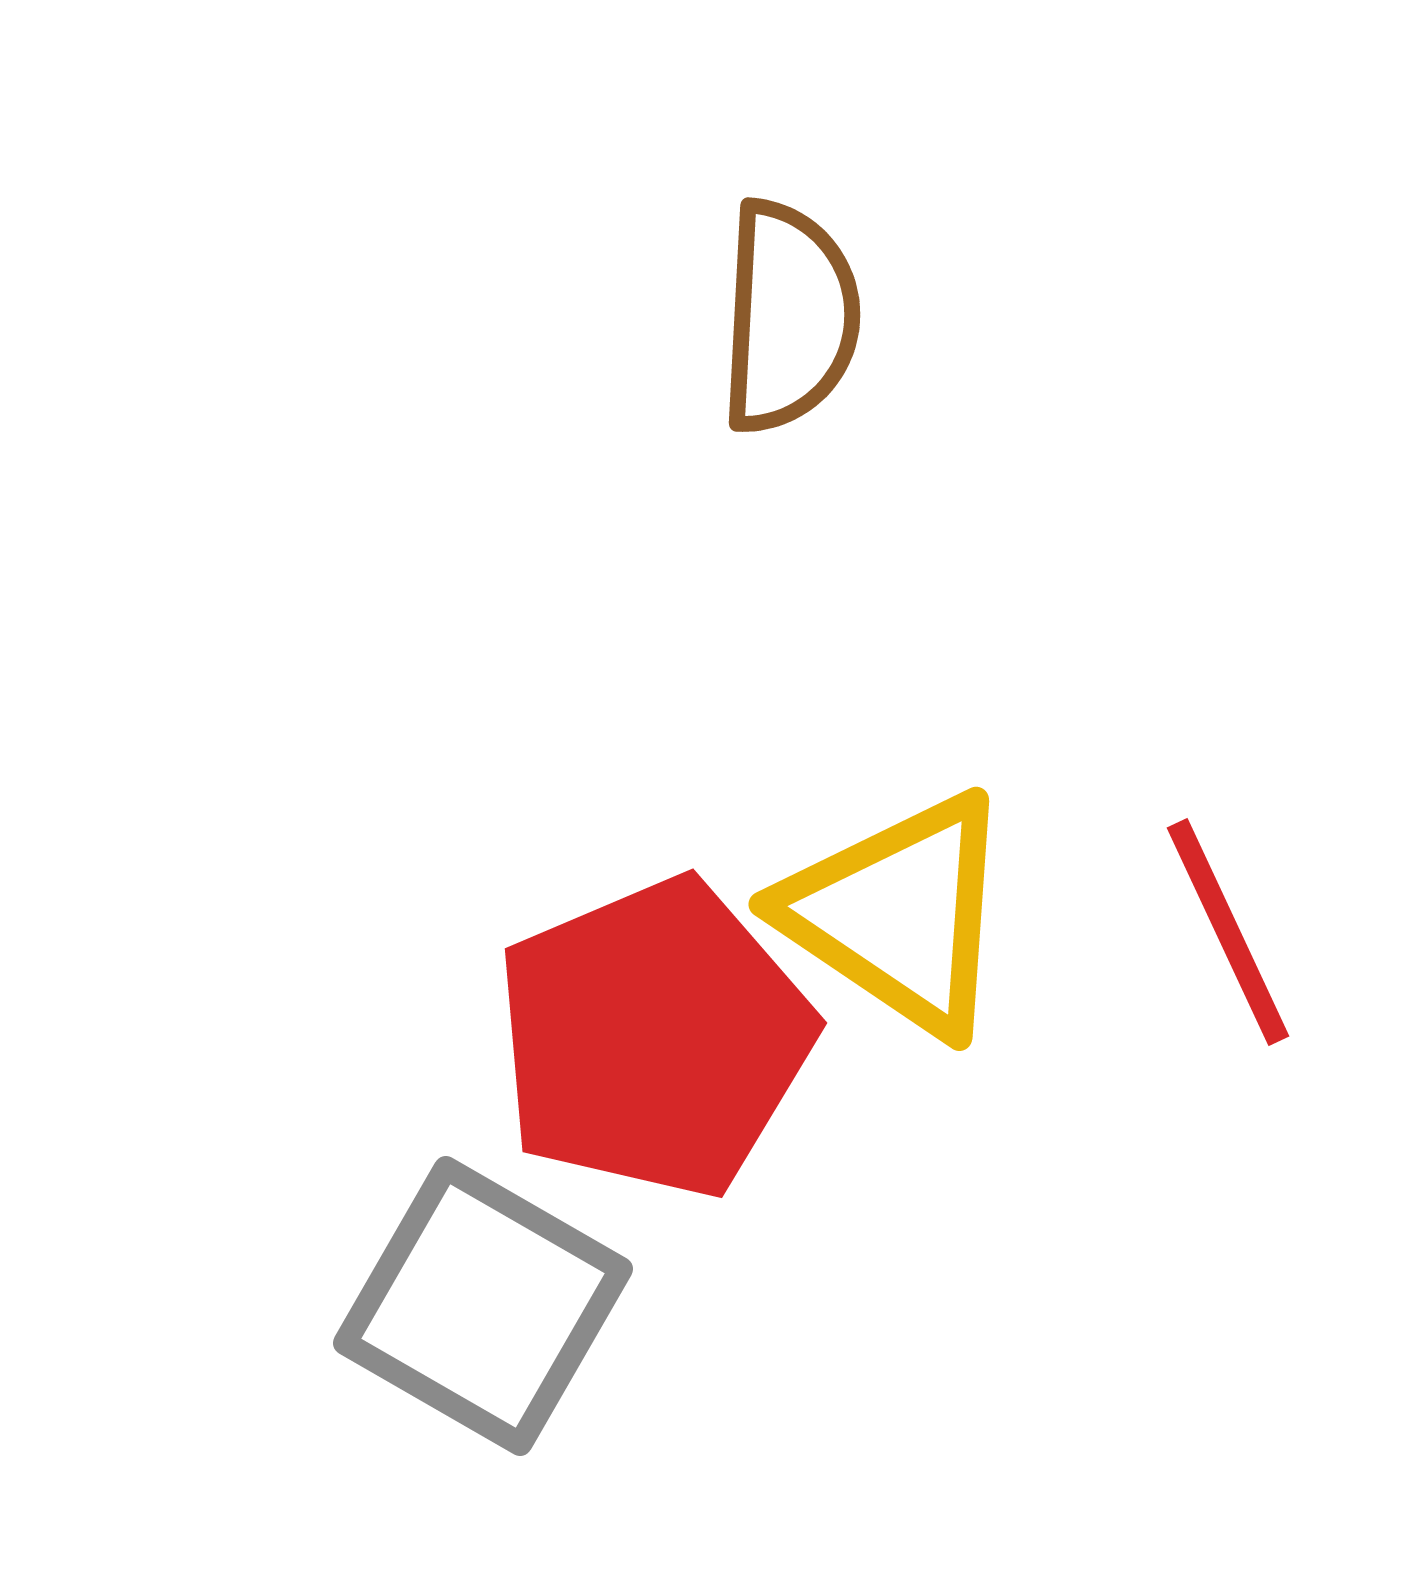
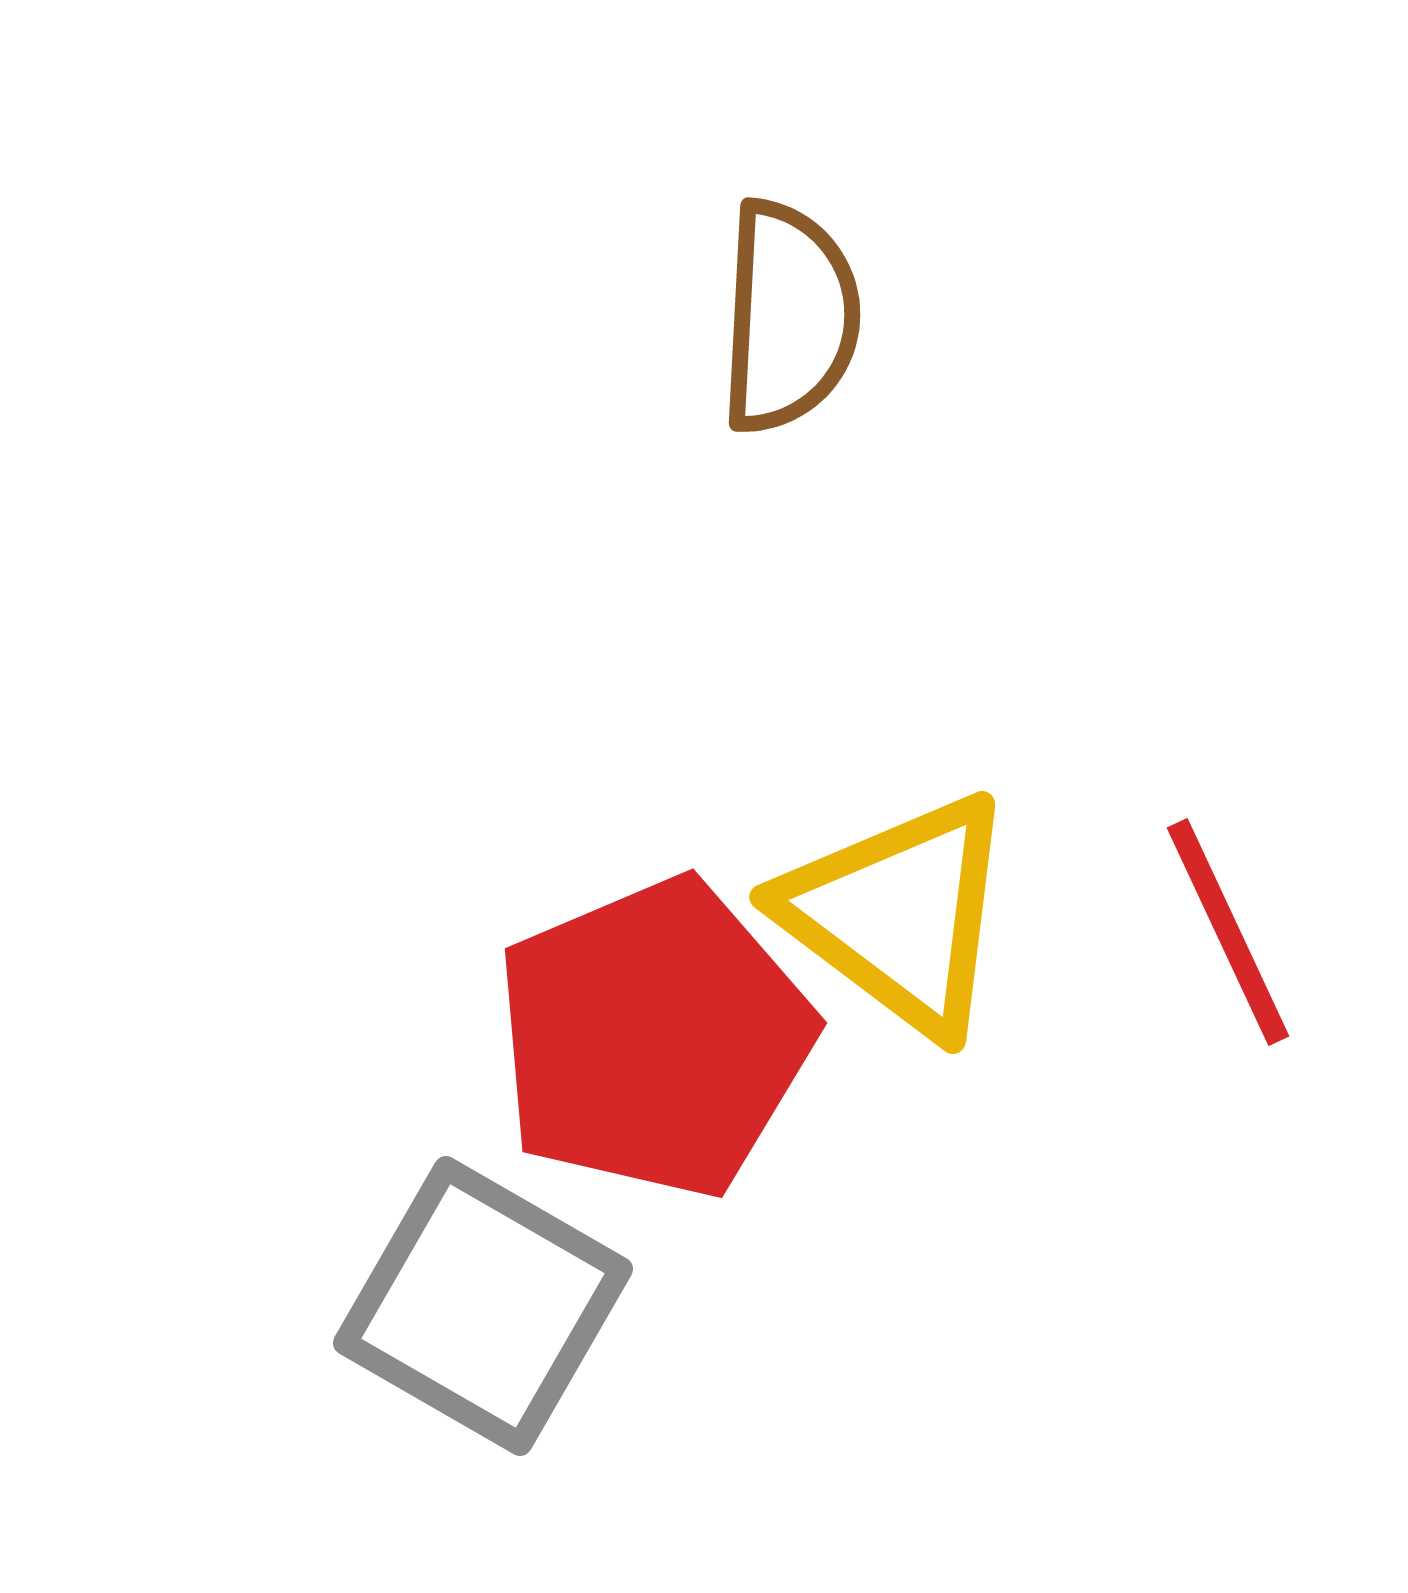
yellow triangle: rotated 3 degrees clockwise
